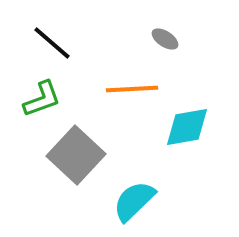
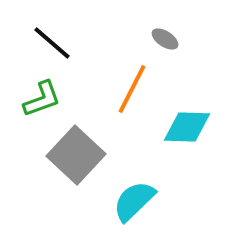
orange line: rotated 60 degrees counterclockwise
cyan diamond: rotated 12 degrees clockwise
